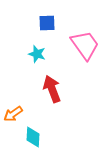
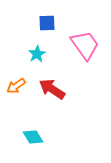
cyan star: rotated 24 degrees clockwise
red arrow: rotated 36 degrees counterclockwise
orange arrow: moved 3 px right, 28 px up
cyan diamond: rotated 35 degrees counterclockwise
